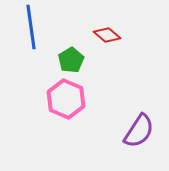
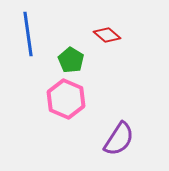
blue line: moved 3 px left, 7 px down
green pentagon: rotated 10 degrees counterclockwise
purple semicircle: moved 20 px left, 8 px down
